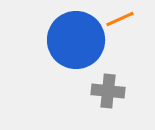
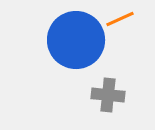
gray cross: moved 4 px down
